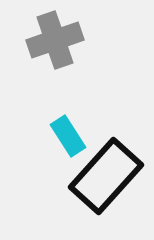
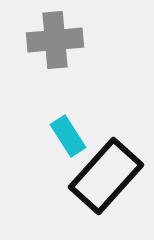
gray cross: rotated 14 degrees clockwise
